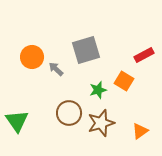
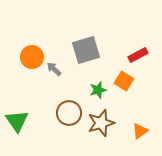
red rectangle: moved 6 px left
gray arrow: moved 2 px left
